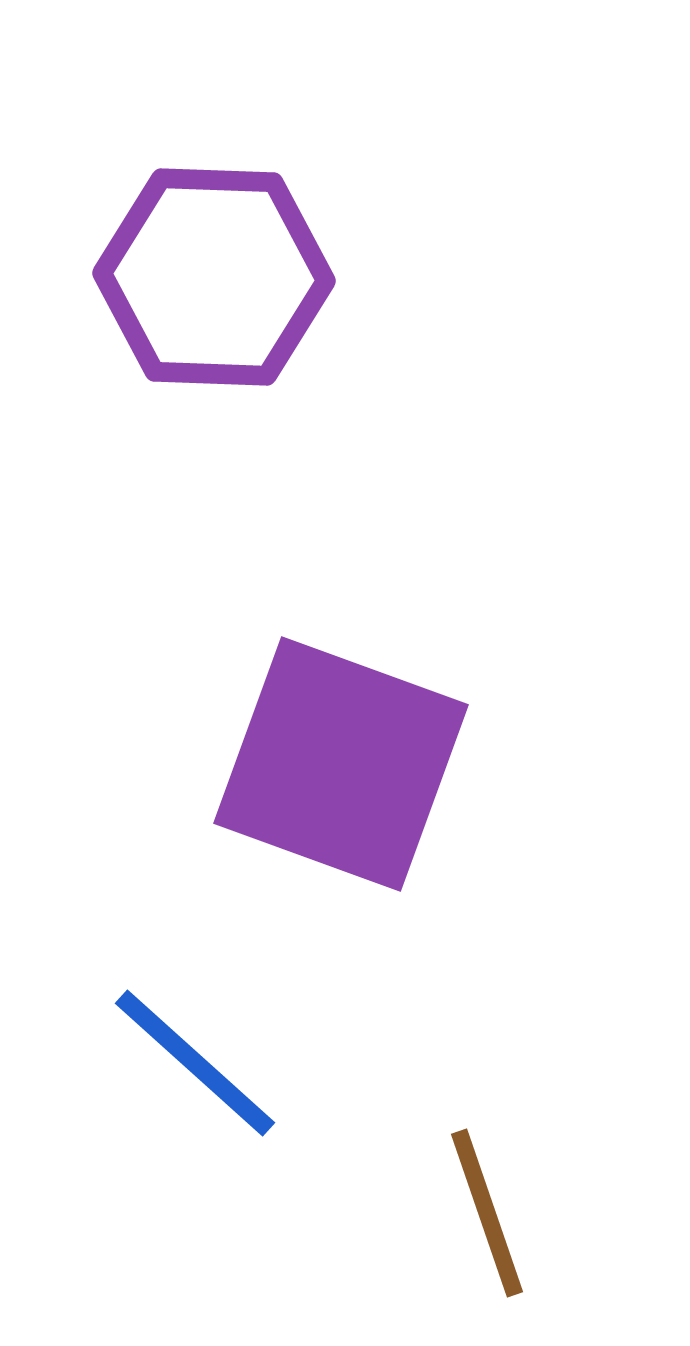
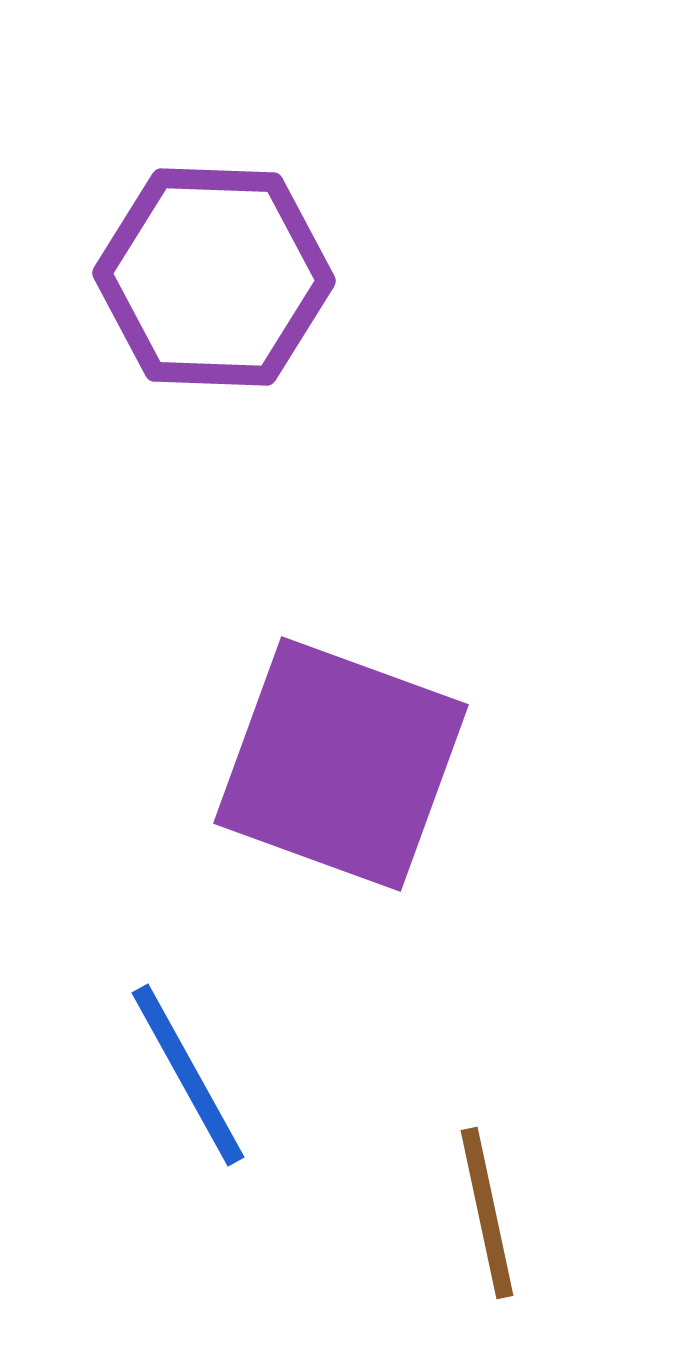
blue line: moved 7 px left, 12 px down; rotated 19 degrees clockwise
brown line: rotated 7 degrees clockwise
